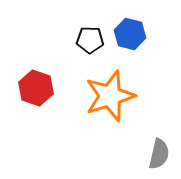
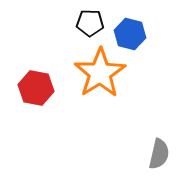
black pentagon: moved 17 px up
red hexagon: rotated 8 degrees counterclockwise
orange star: moved 10 px left, 23 px up; rotated 15 degrees counterclockwise
